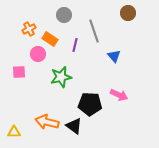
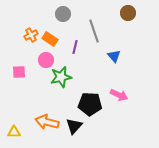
gray circle: moved 1 px left, 1 px up
orange cross: moved 2 px right, 6 px down
purple line: moved 2 px down
pink circle: moved 8 px right, 6 px down
black triangle: rotated 36 degrees clockwise
